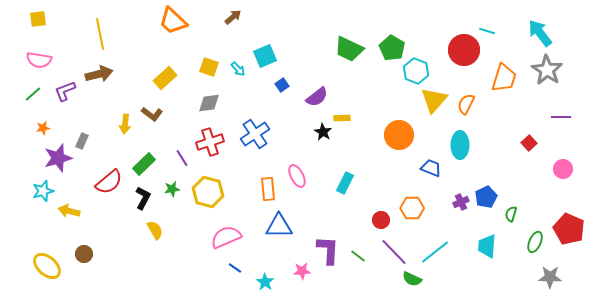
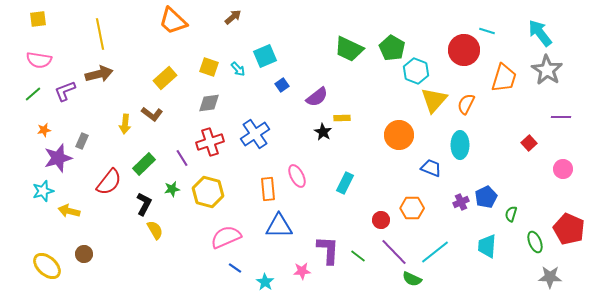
orange star at (43, 128): moved 1 px right, 2 px down
red semicircle at (109, 182): rotated 12 degrees counterclockwise
black L-shape at (143, 198): moved 1 px right, 6 px down
green ellipse at (535, 242): rotated 45 degrees counterclockwise
